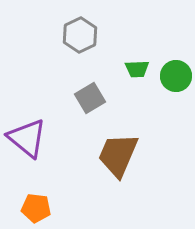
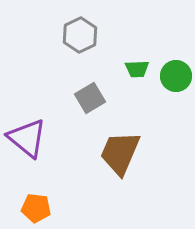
brown trapezoid: moved 2 px right, 2 px up
